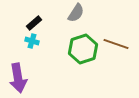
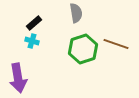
gray semicircle: rotated 42 degrees counterclockwise
